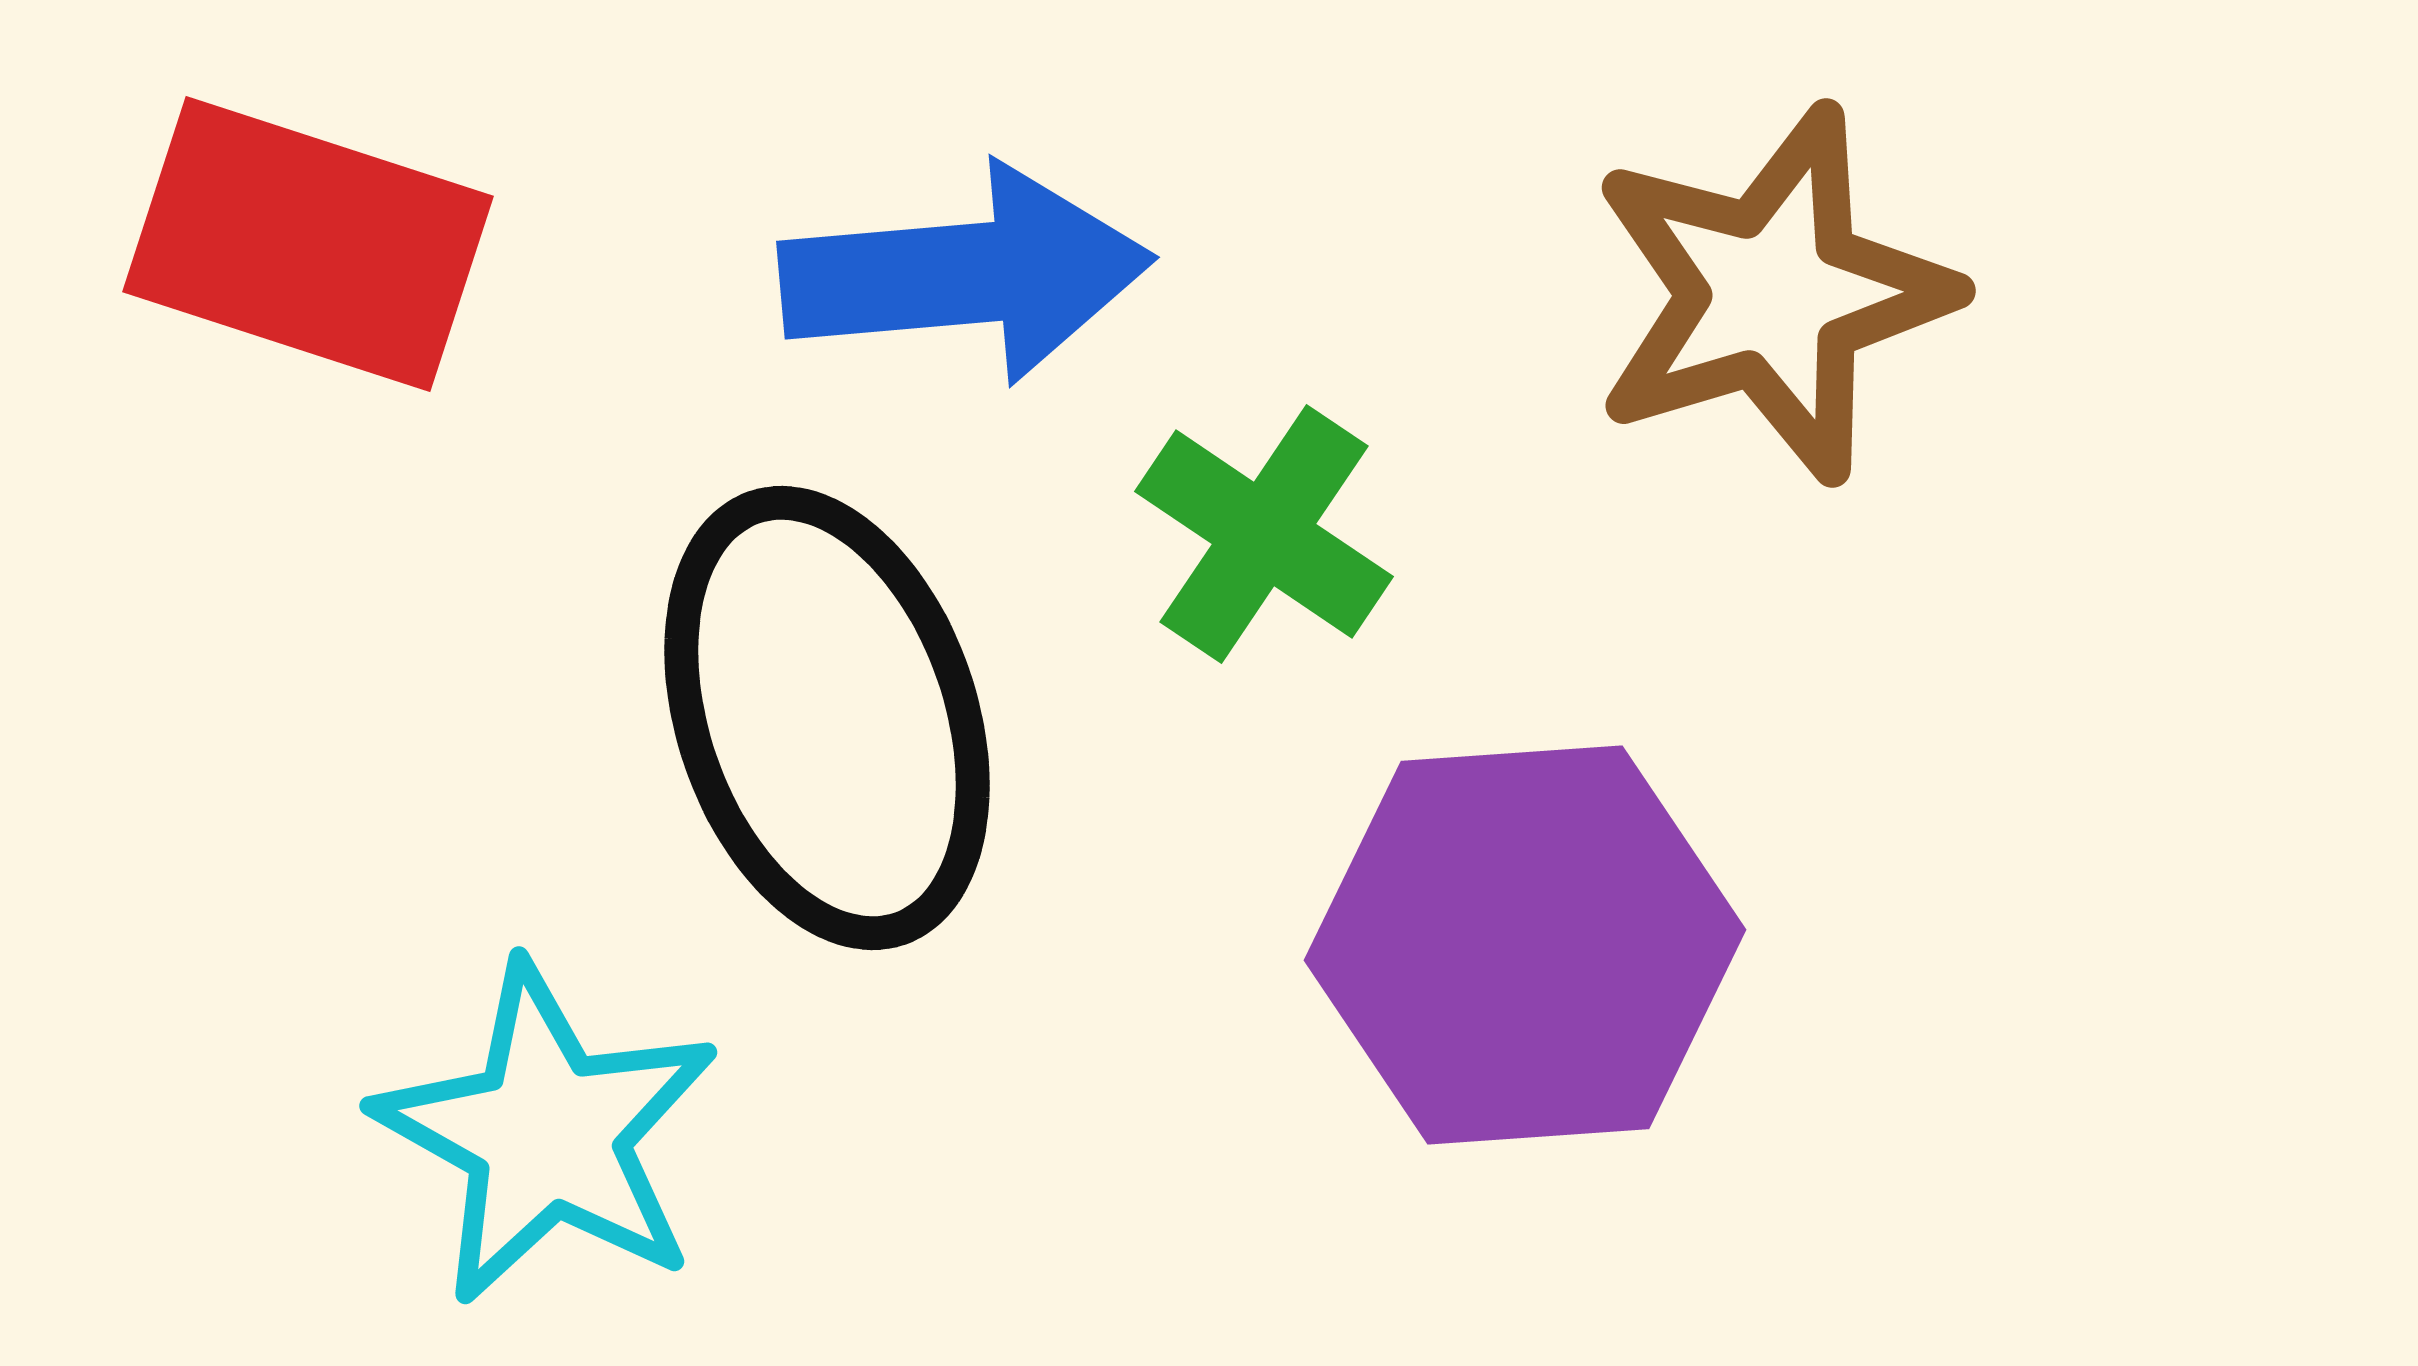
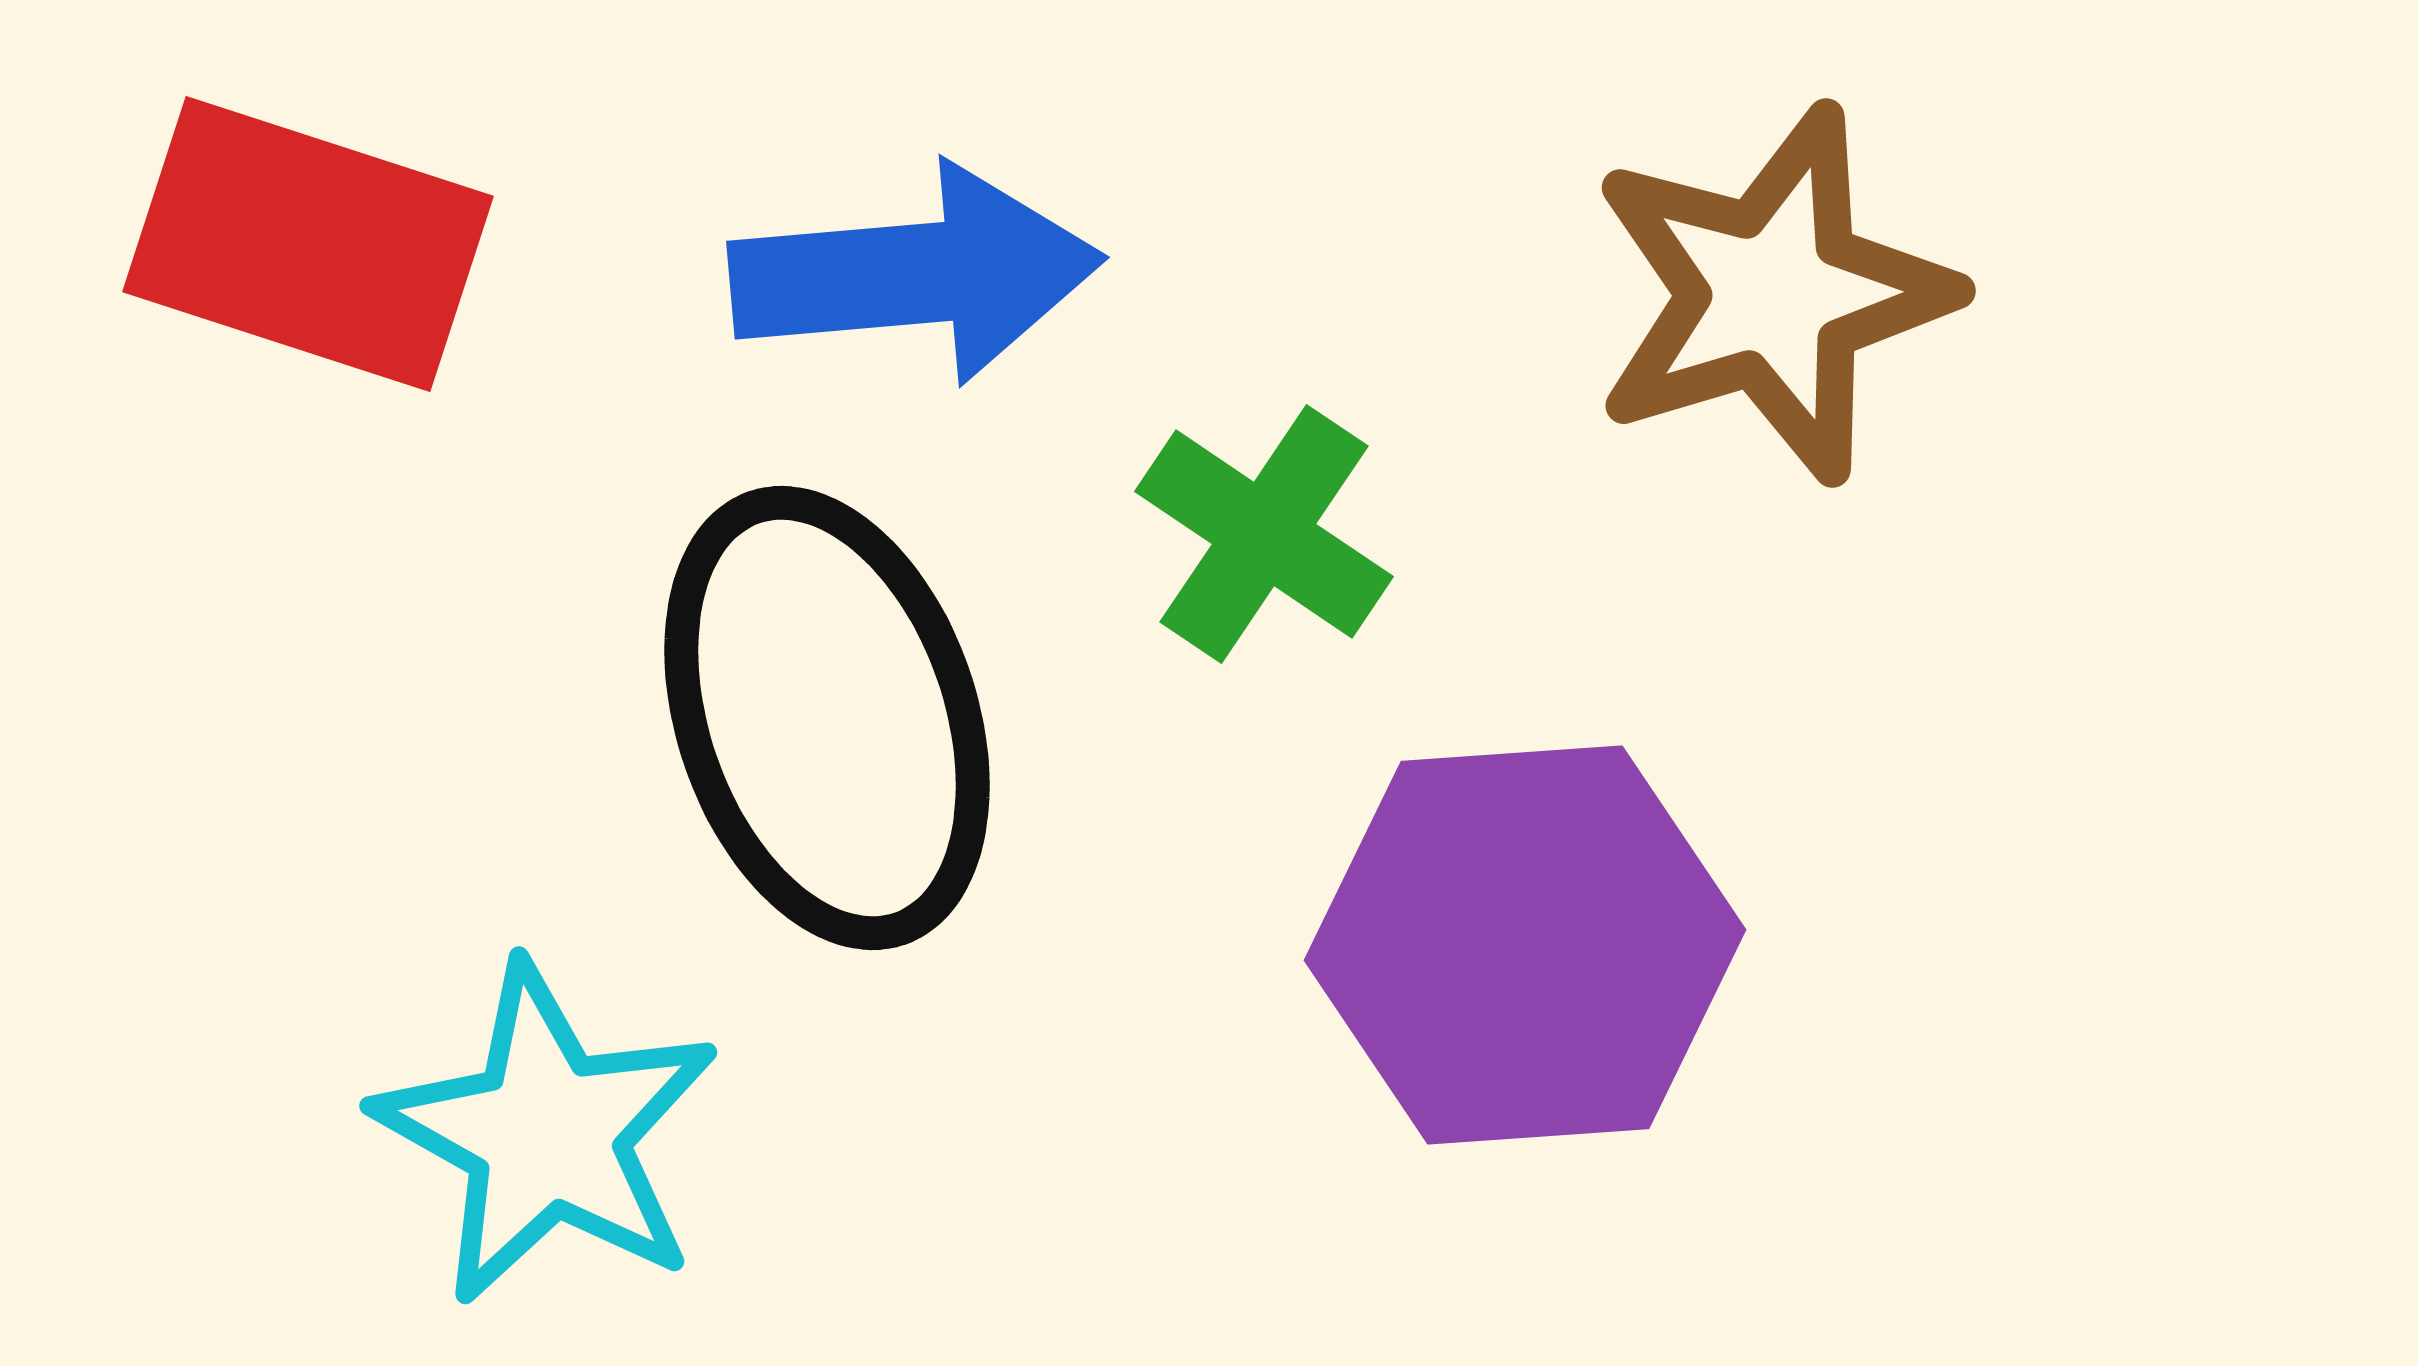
blue arrow: moved 50 px left
